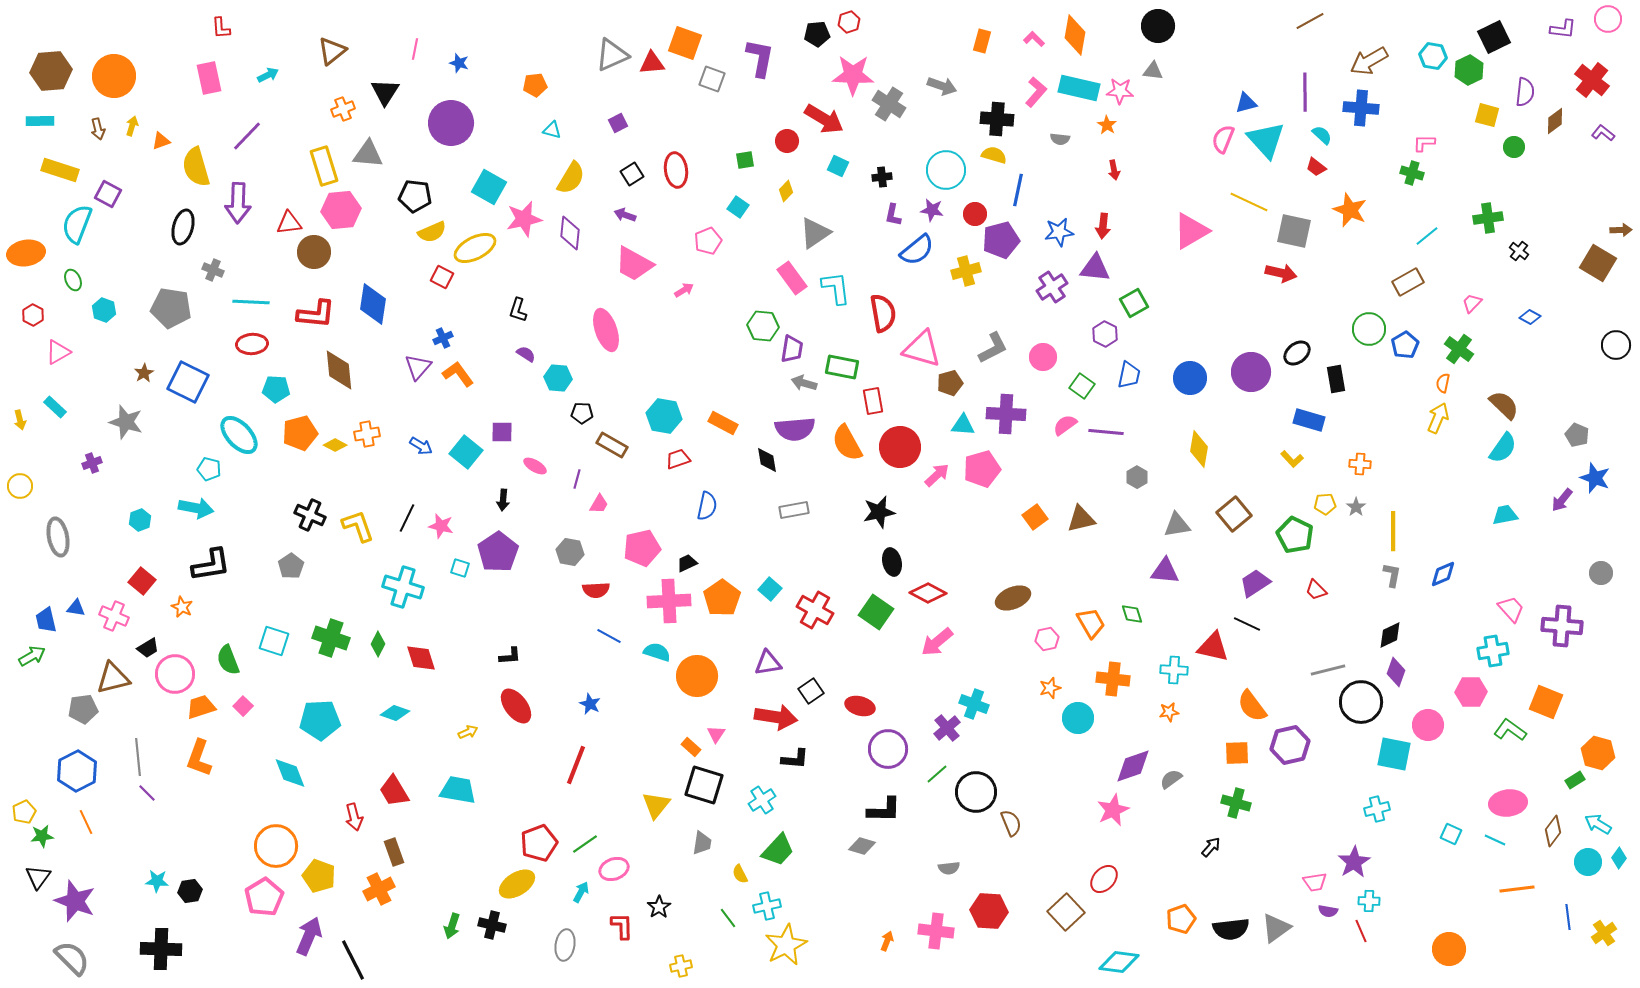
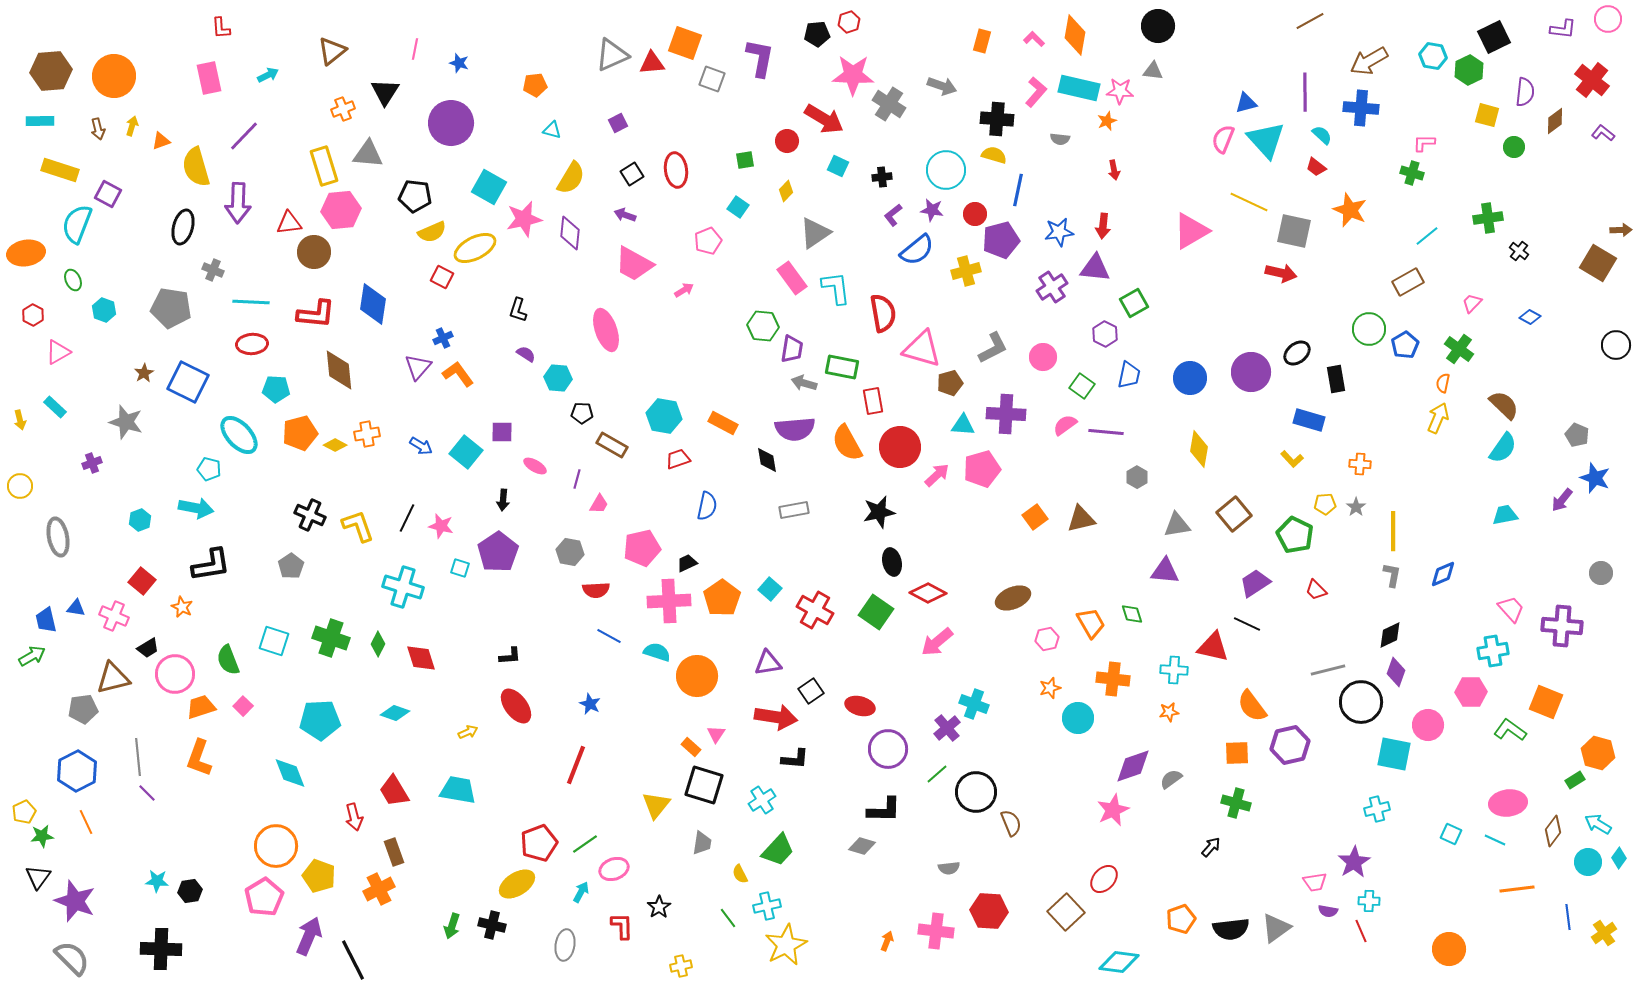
orange star at (1107, 125): moved 4 px up; rotated 18 degrees clockwise
purple line at (247, 136): moved 3 px left
purple L-shape at (893, 215): rotated 40 degrees clockwise
